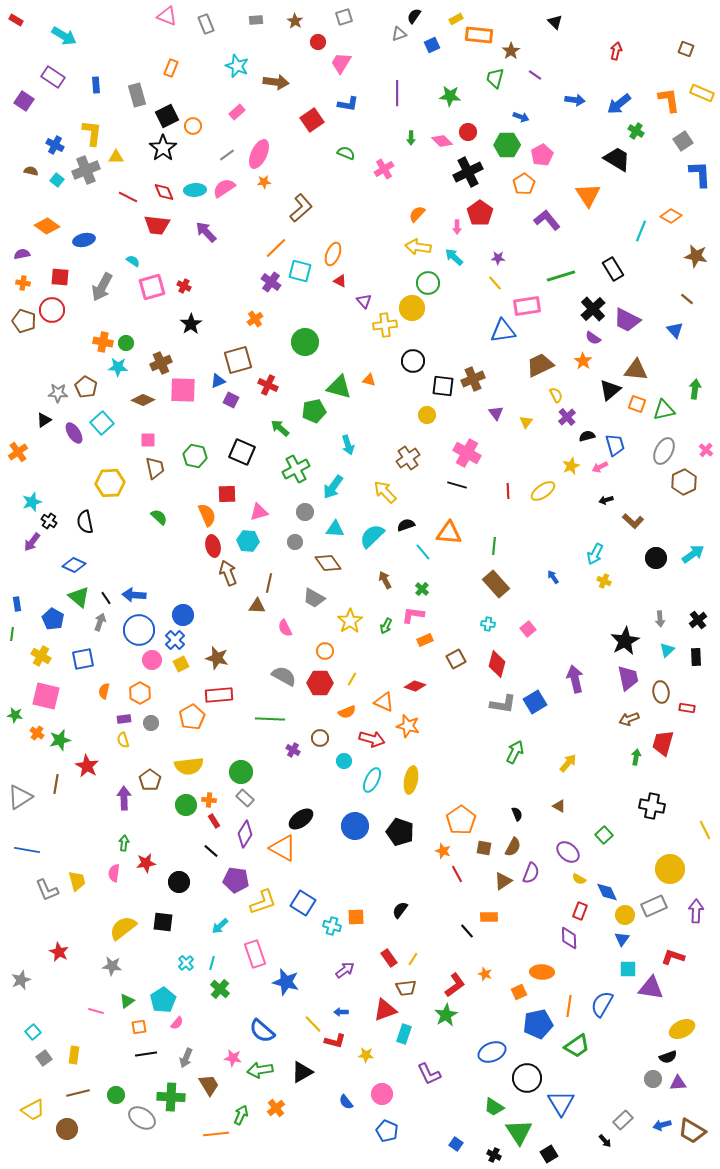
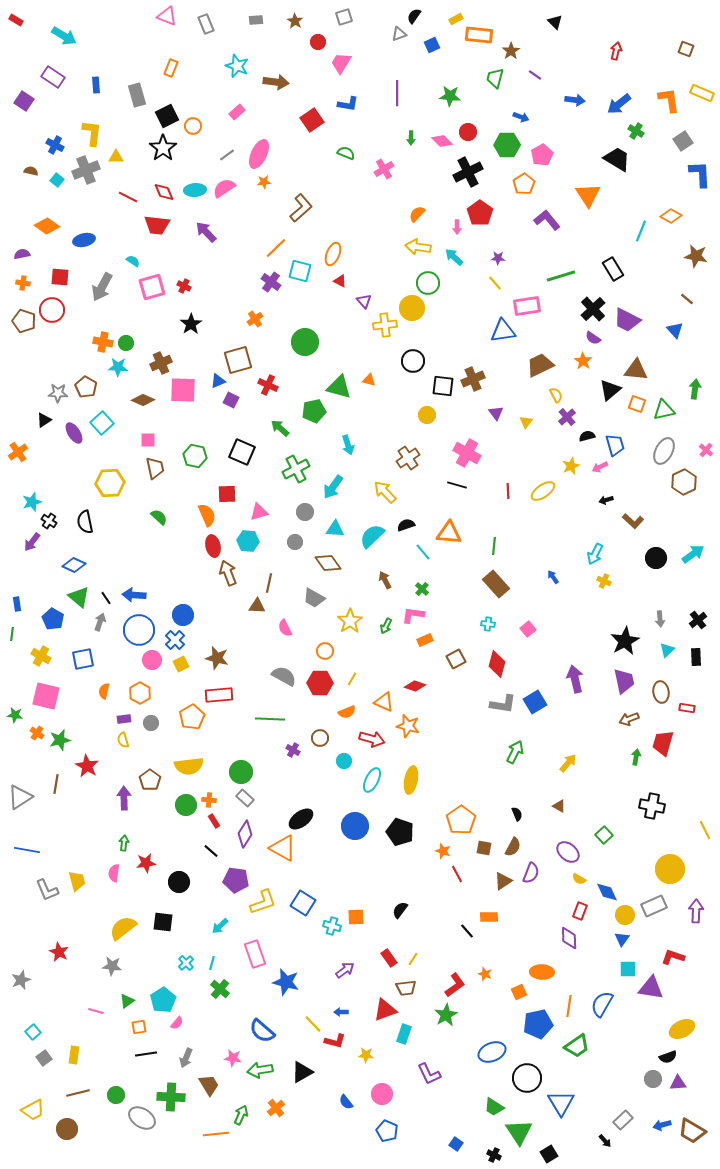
purple trapezoid at (628, 678): moved 4 px left, 3 px down
